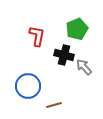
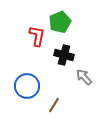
green pentagon: moved 17 px left, 7 px up
gray arrow: moved 10 px down
blue circle: moved 1 px left
brown line: rotated 42 degrees counterclockwise
